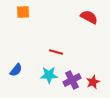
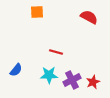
orange square: moved 14 px right
